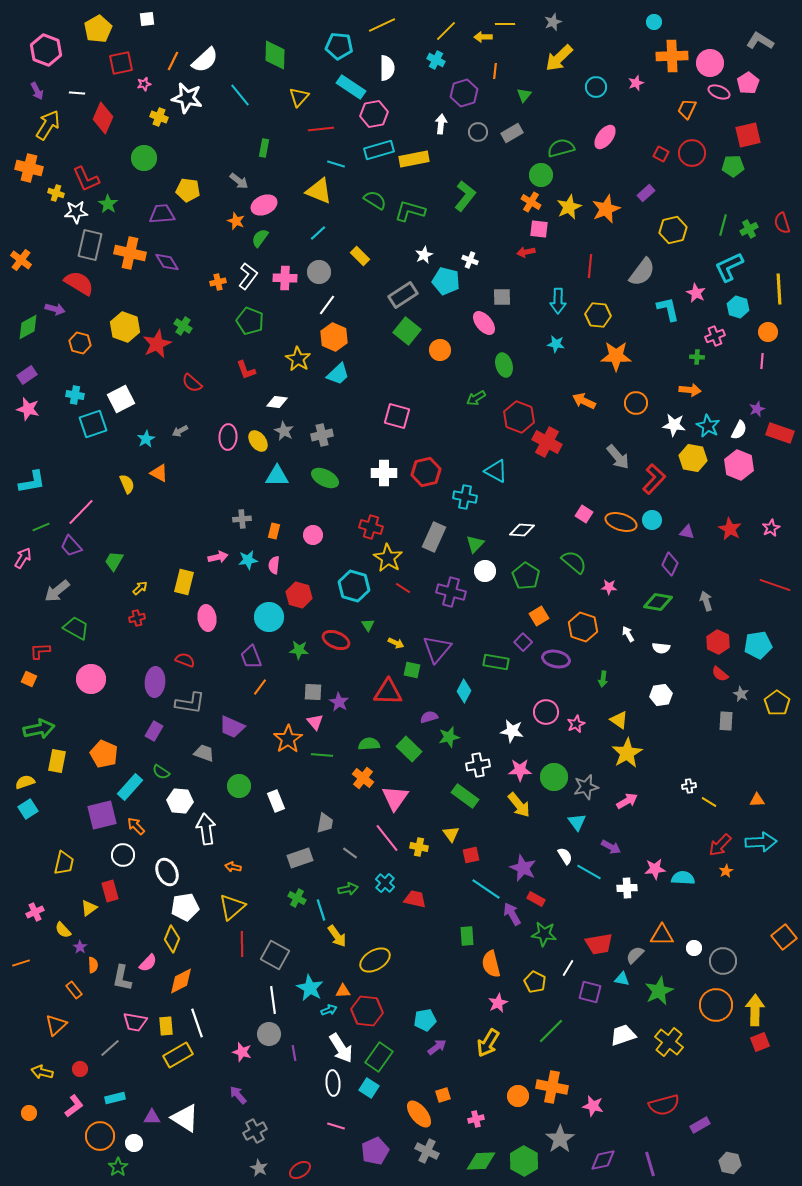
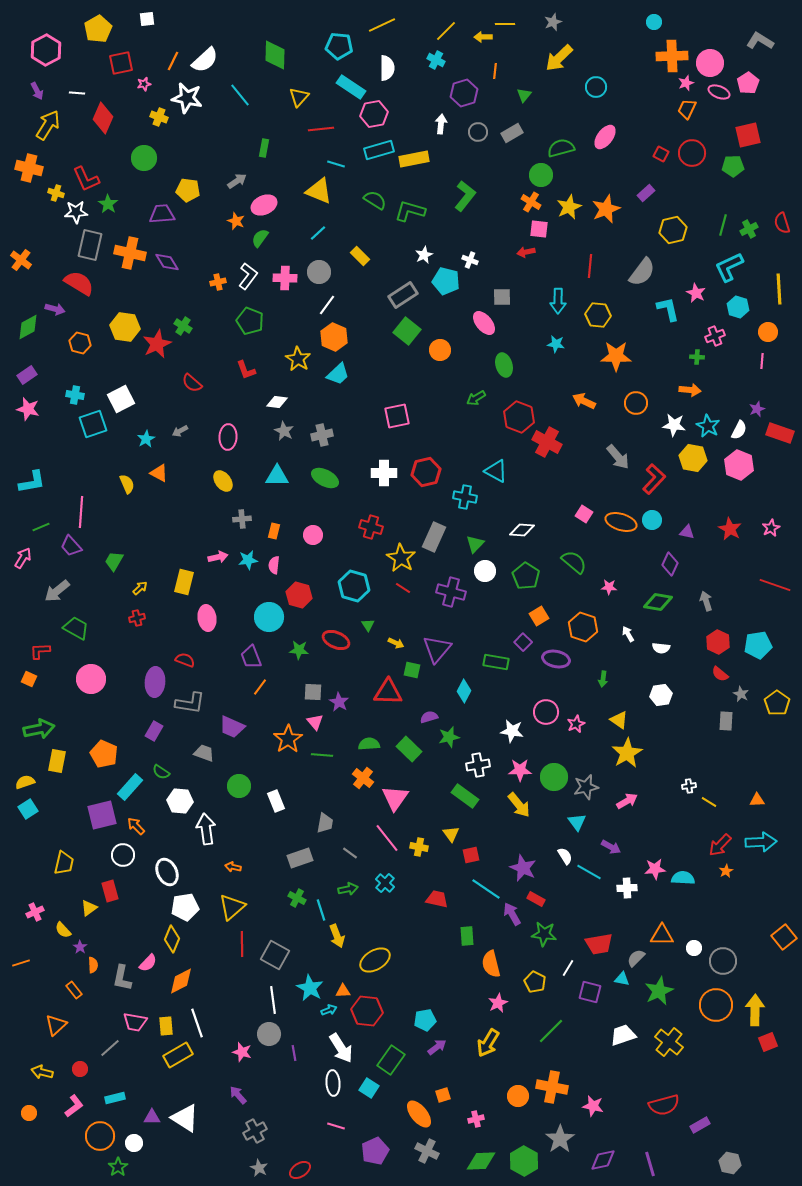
pink hexagon at (46, 50): rotated 12 degrees clockwise
pink star at (636, 83): moved 50 px right
gray arrow at (239, 181): moved 2 px left; rotated 72 degrees counterclockwise
yellow hexagon at (125, 327): rotated 12 degrees counterclockwise
pink square at (397, 416): rotated 28 degrees counterclockwise
yellow ellipse at (258, 441): moved 35 px left, 40 px down
pink line at (81, 512): rotated 40 degrees counterclockwise
yellow star at (388, 558): moved 13 px right
red trapezoid at (415, 899): moved 22 px right
yellow arrow at (337, 936): rotated 15 degrees clockwise
gray semicircle at (635, 955): moved 1 px right, 3 px down
red square at (760, 1042): moved 8 px right
green rectangle at (379, 1057): moved 12 px right, 3 px down
